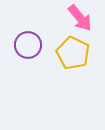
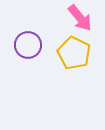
yellow pentagon: moved 1 px right
